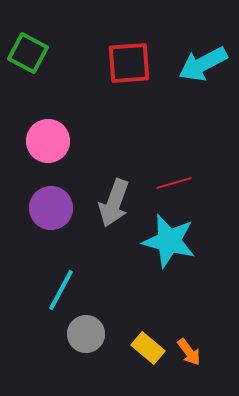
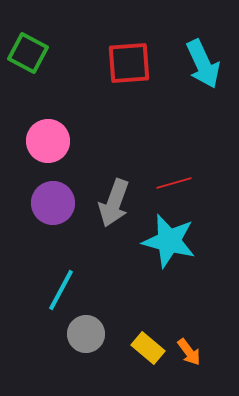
cyan arrow: rotated 87 degrees counterclockwise
purple circle: moved 2 px right, 5 px up
